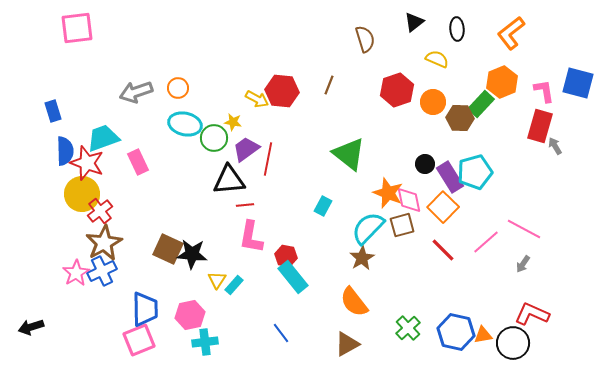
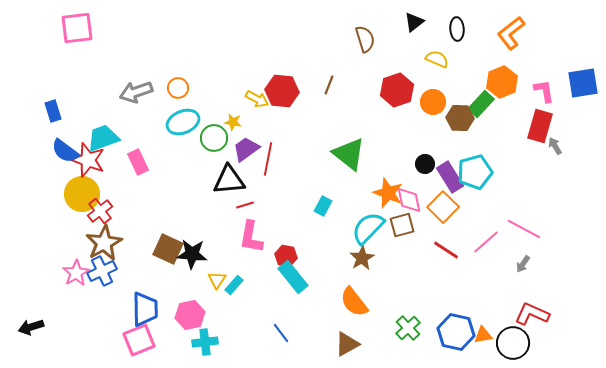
blue square at (578, 83): moved 5 px right; rotated 24 degrees counterclockwise
cyan ellipse at (185, 124): moved 2 px left, 2 px up; rotated 36 degrees counterclockwise
blue semicircle at (65, 151): rotated 128 degrees clockwise
red star at (87, 163): moved 1 px right, 3 px up
red line at (245, 205): rotated 12 degrees counterclockwise
red line at (443, 250): moved 3 px right; rotated 12 degrees counterclockwise
